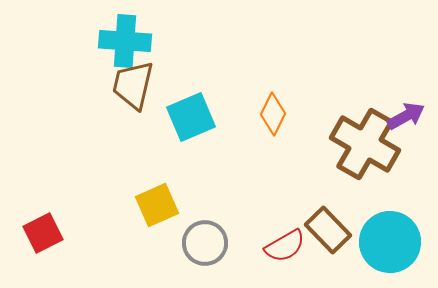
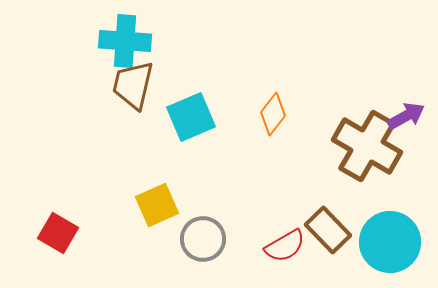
orange diamond: rotated 12 degrees clockwise
brown cross: moved 2 px right, 2 px down
red square: moved 15 px right; rotated 33 degrees counterclockwise
gray circle: moved 2 px left, 4 px up
